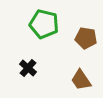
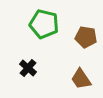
brown pentagon: moved 1 px up
brown trapezoid: moved 1 px up
